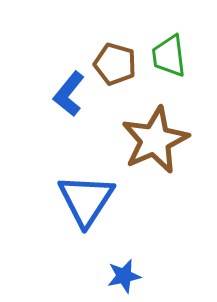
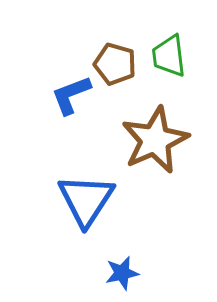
blue L-shape: moved 2 px right, 1 px down; rotated 30 degrees clockwise
blue star: moved 2 px left, 3 px up
